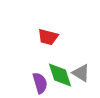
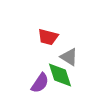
gray triangle: moved 12 px left, 16 px up
purple semicircle: rotated 50 degrees clockwise
